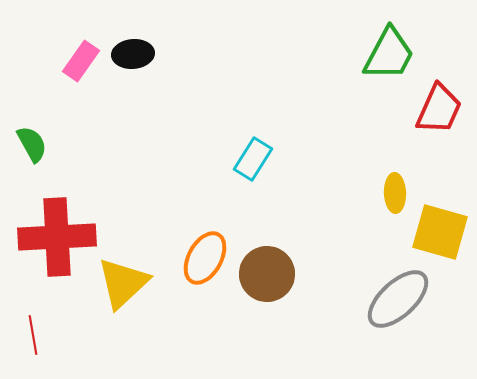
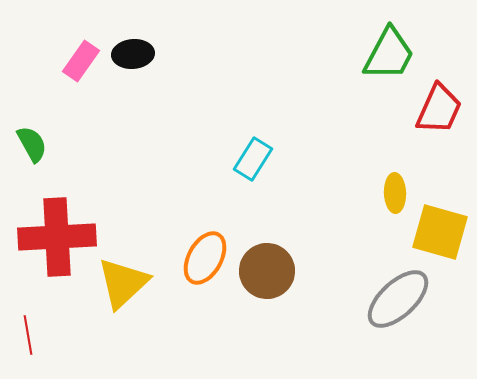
brown circle: moved 3 px up
red line: moved 5 px left
